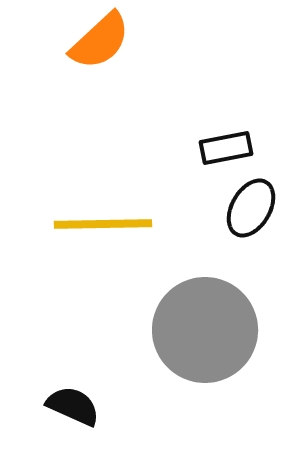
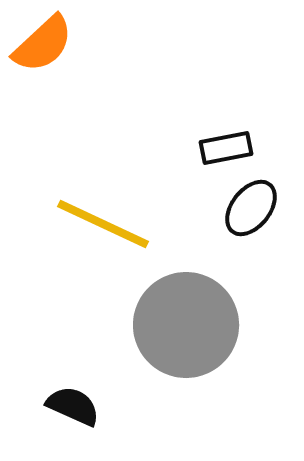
orange semicircle: moved 57 px left, 3 px down
black ellipse: rotated 8 degrees clockwise
yellow line: rotated 26 degrees clockwise
gray circle: moved 19 px left, 5 px up
